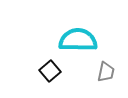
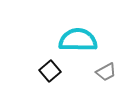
gray trapezoid: rotated 50 degrees clockwise
